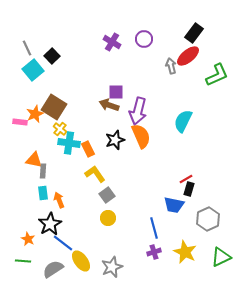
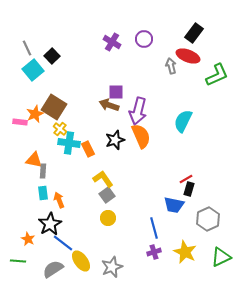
red ellipse at (188, 56): rotated 60 degrees clockwise
yellow L-shape at (95, 174): moved 8 px right, 5 px down
green line at (23, 261): moved 5 px left
